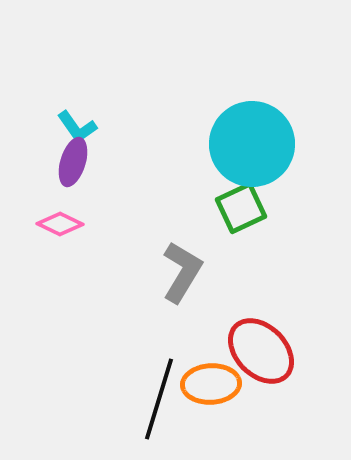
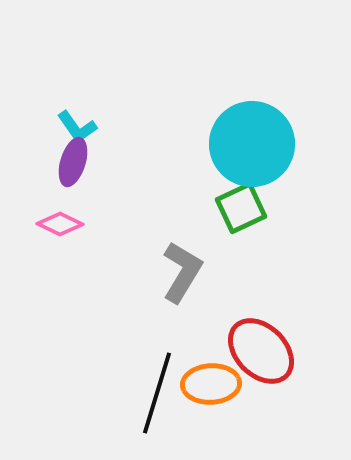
black line: moved 2 px left, 6 px up
